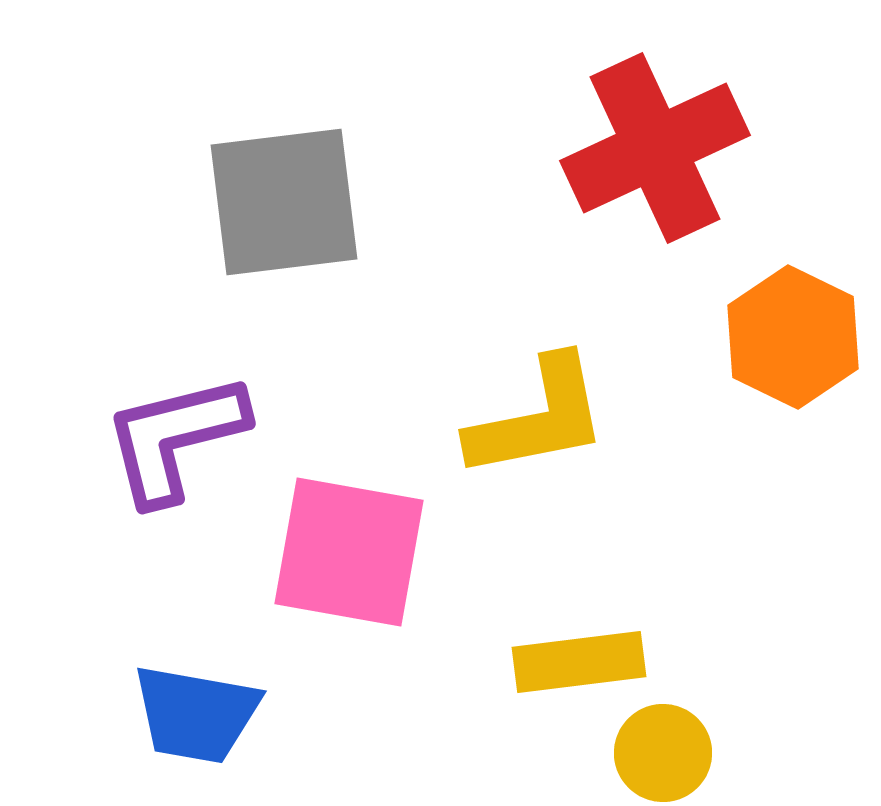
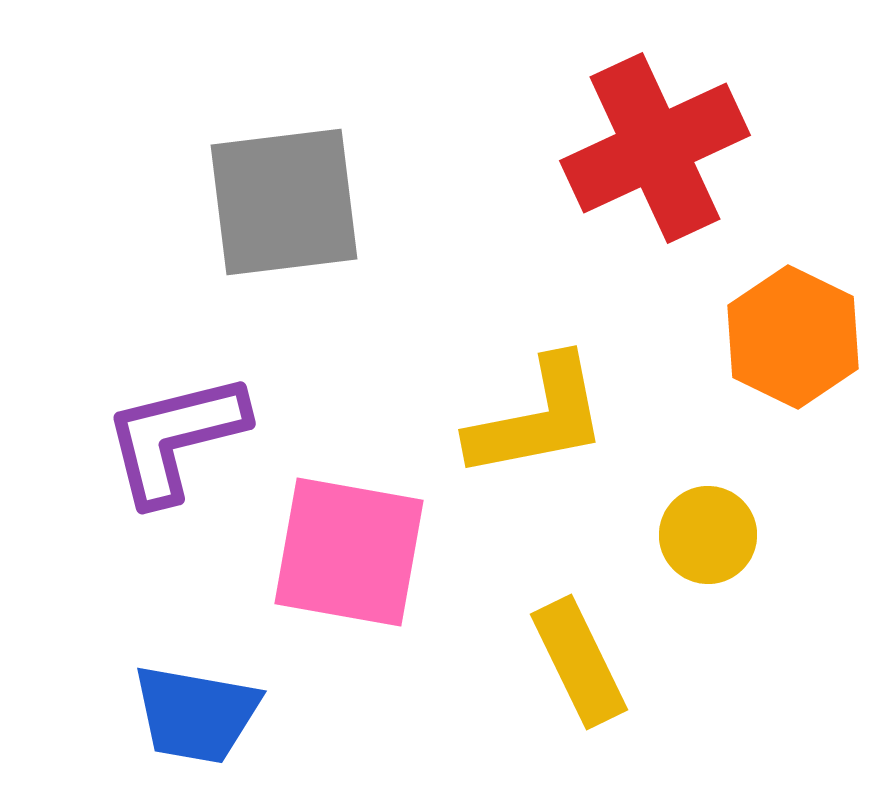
yellow rectangle: rotated 71 degrees clockwise
yellow circle: moved 45 px right, 218 px up
